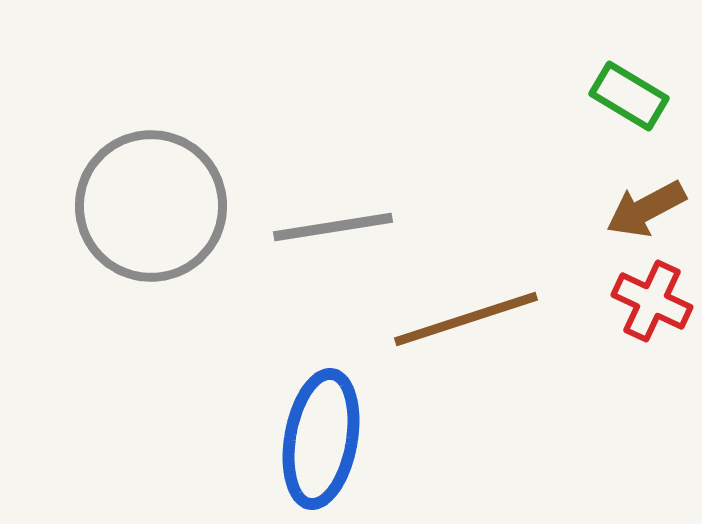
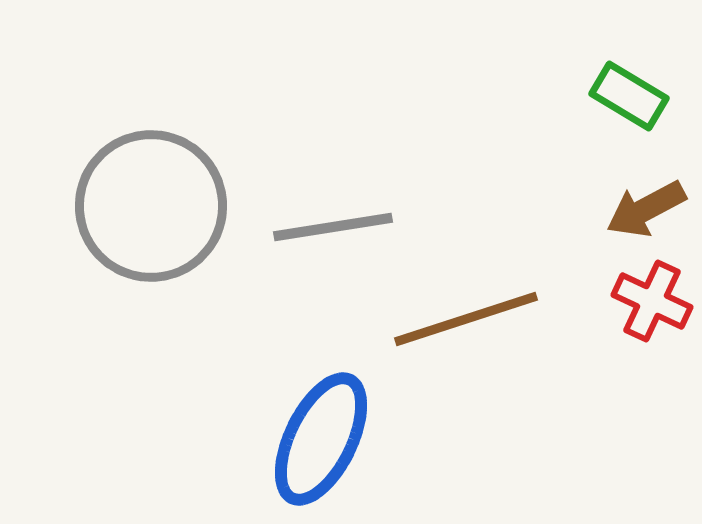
blue ellipse: rotated 16 degrees clockwise
